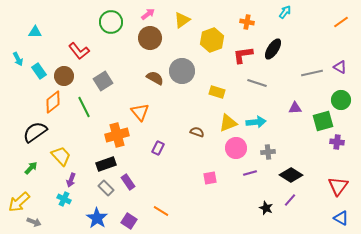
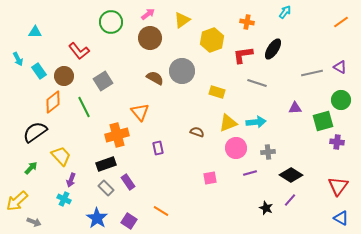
purple rectangle at (158, 148): rotated 40 degrees counterclockwise
yellow arrow at (19, 202): moved 2 px left, 1 px up
